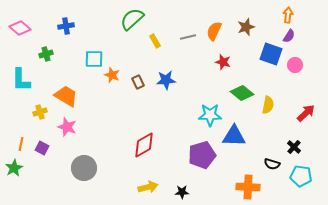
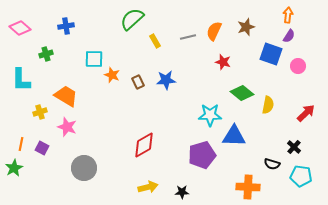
pink circle: moved 3 px right, 1 px down
